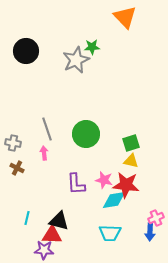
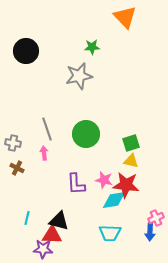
gray star: moved 3 px right, 16 px down; rotated 12 degrees clockwise
purple star: moved 1 px left, 1 px up
